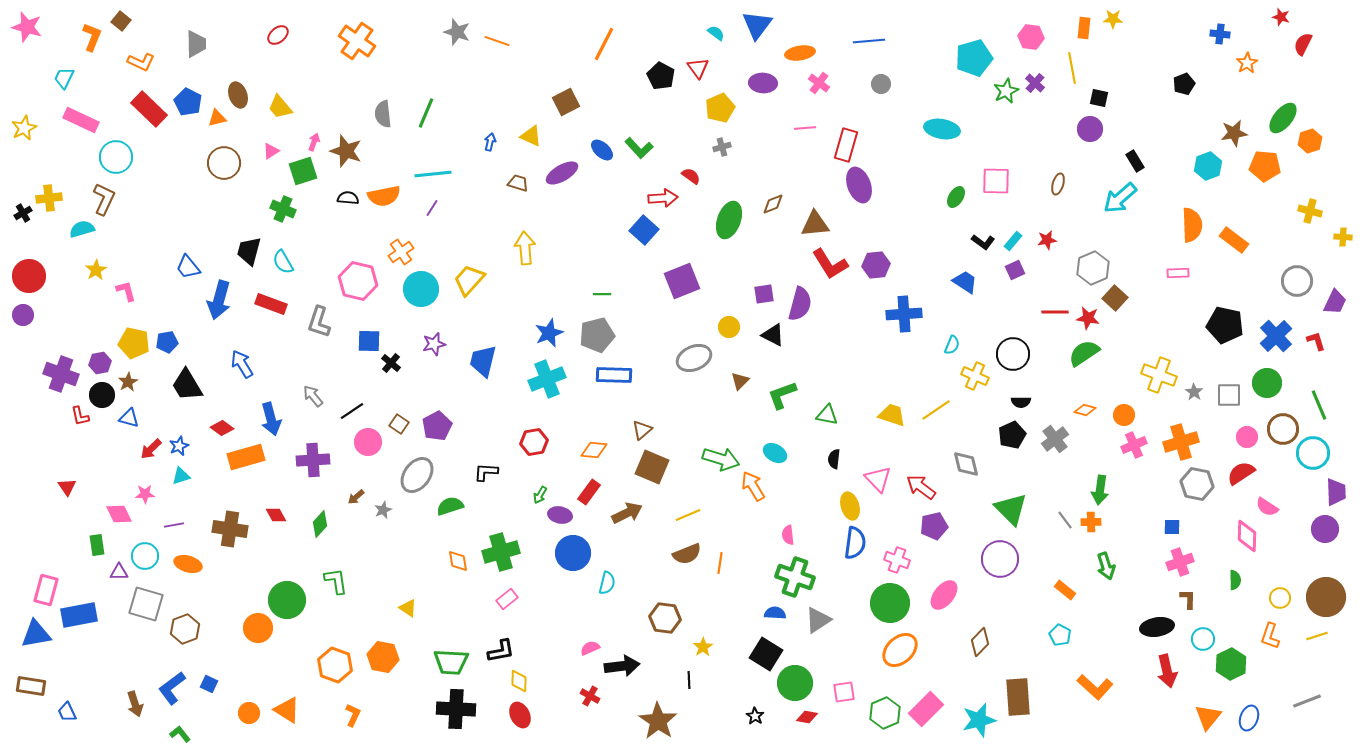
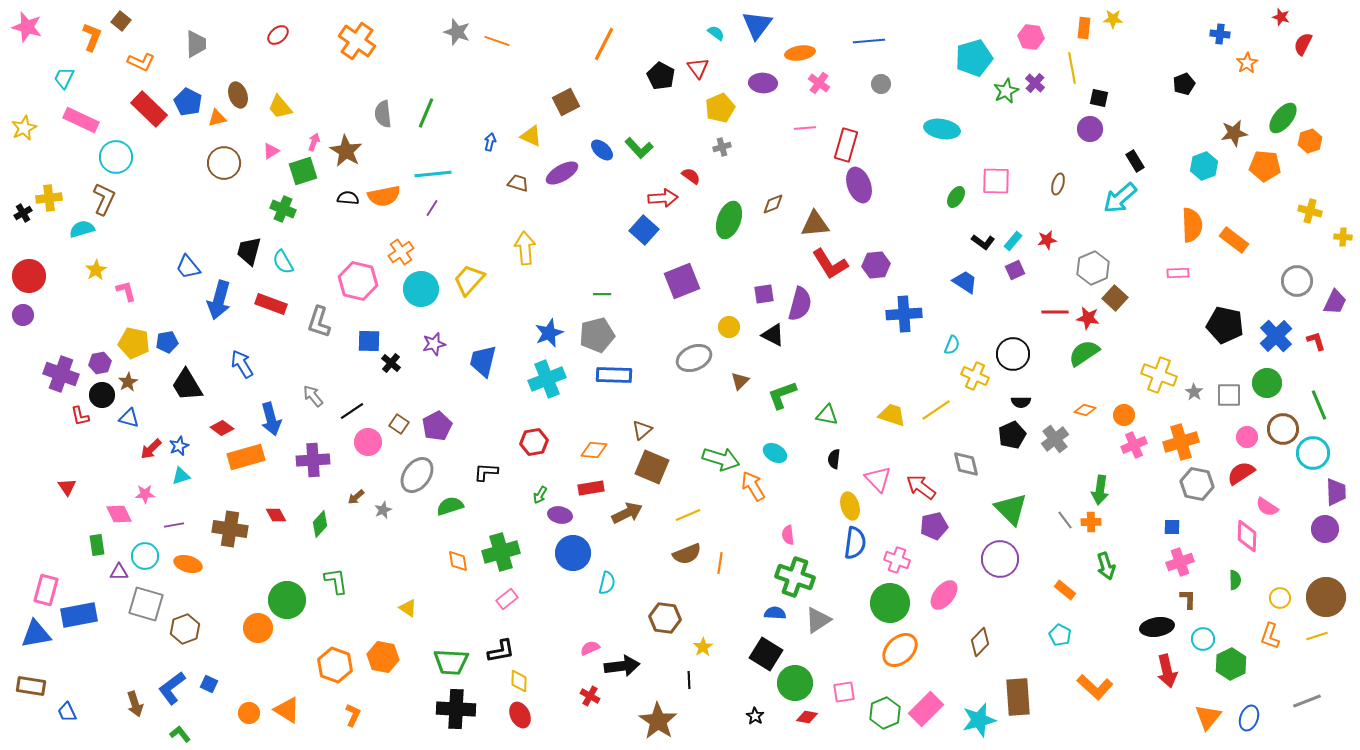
brown star at (346, 151): rotated 12 degrees clockwise
cyan hexagon at (1208, 166): moved 4 px left
red rectangle at (589, 492): moved 2 px right, 4 px up; rotated 45 degrees clockwise
